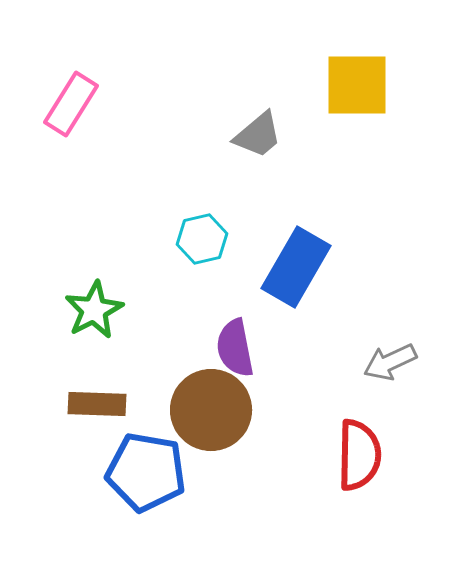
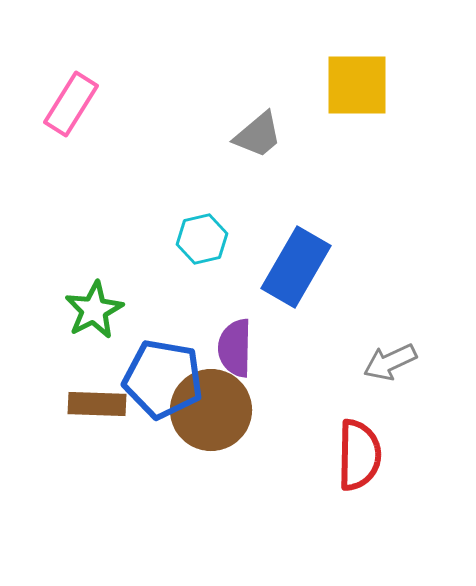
purple semicircle: rotated 12 degrees clockwise
blue pentagon: moved 17 px right, 93 px up
